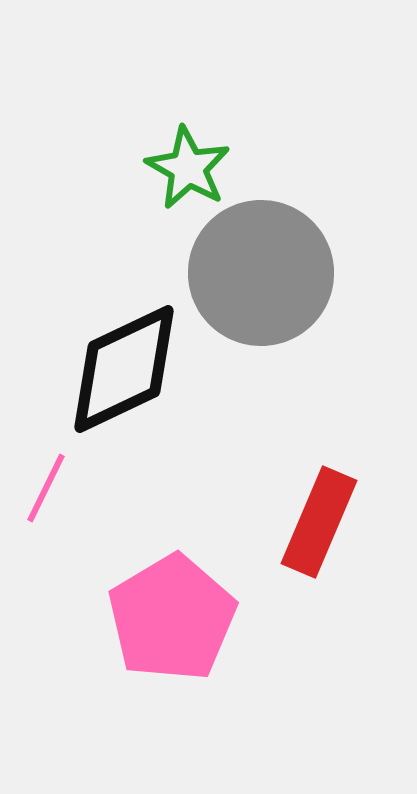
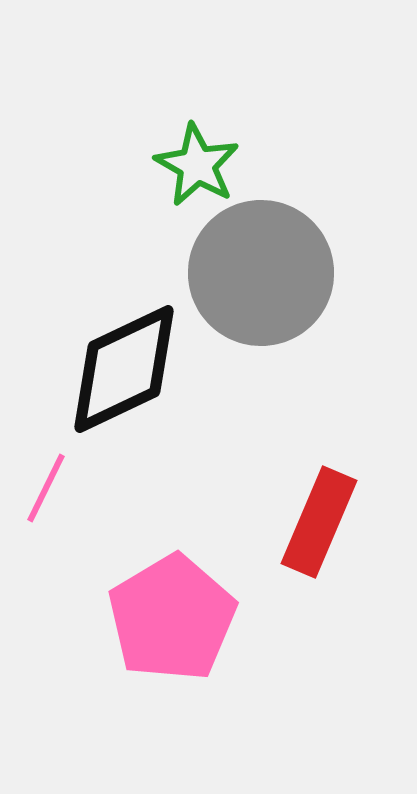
green star: moved 9 px right, 3 px up
